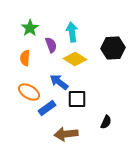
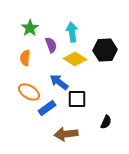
black hexagon: moved 8 px left, 2 px down
